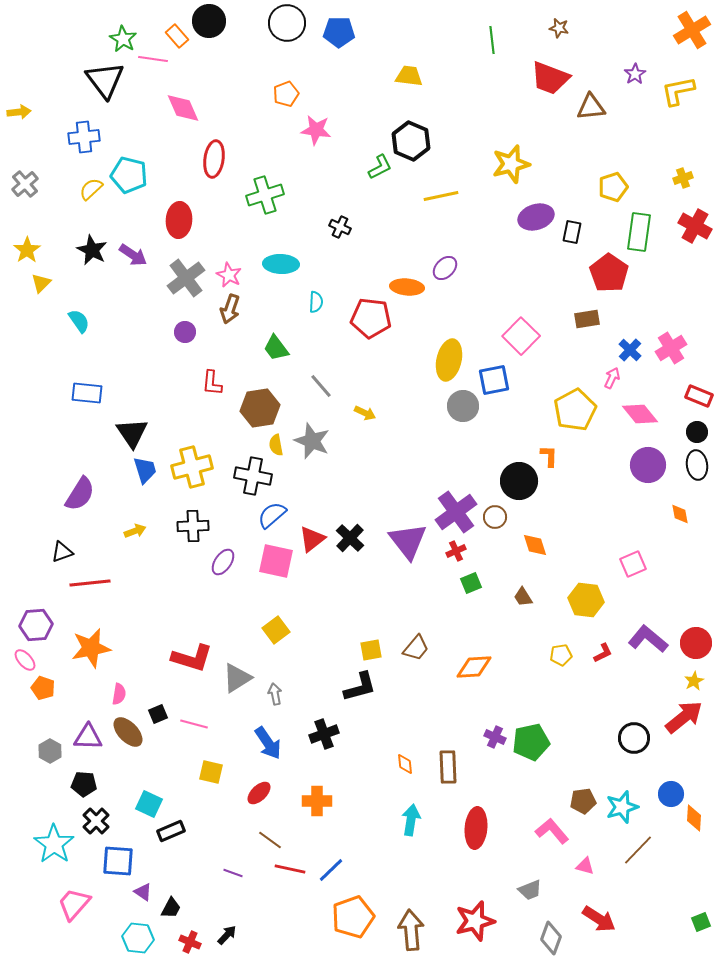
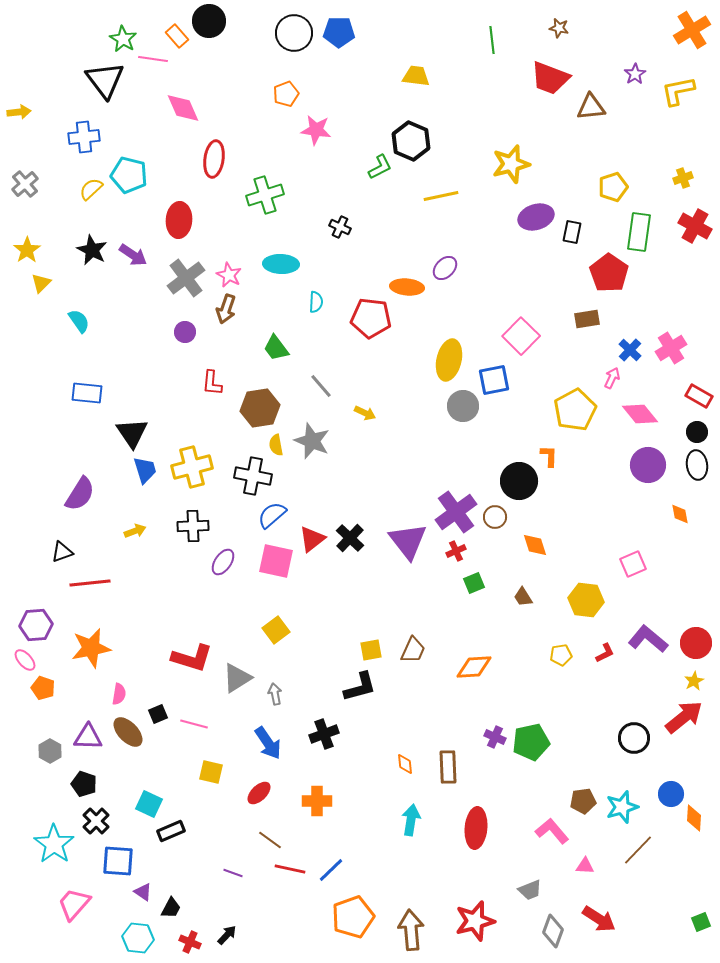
black circle at (287, 23): moved 7 px right, 10 px down
yellow trapezoid at (409, 76): moved 7 px right
brown arrow at (230, 309): moved 4 px left
red rectangle at (699, 396): rotated 8 degrees clockwise
green square at (471, 583): moved 3 px right
brown trapezoid at (416, 648): moved 3 px left, 2 px down; rotated 16 degrees counterclockwise
red L-shape at (603, 653): moved 2 px right
black pentagon at (84, 784): rotated 15 degrees clockwise
pink triangle at (585, 866): rotated 12 degrees counterclockwise
gray diamond at (551, 938): moved 2 px right, 7 px up
